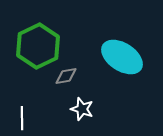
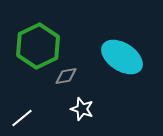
white line: rotated 50 degrees clockwise
